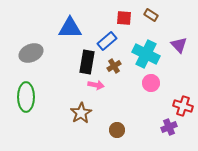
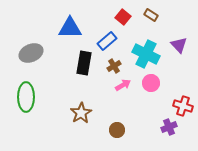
red square: moved 1 px left, 1 px up; rotated 35 degrees clockwise
black rectangle: moved 3 px left, 1 px down
pink arrow: moved 27 px right; rotated 42 degrees counterclockwise
